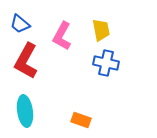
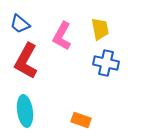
yellow trapezoid: moved 1 px left, 1 px up
